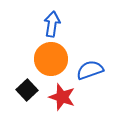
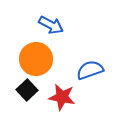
blue arrow: moved 1 px left, 1 px down; rotated 110 degrees clockwise
orange circle: moved 15 px left
red star: rotated 8 degrees counterclockwise
